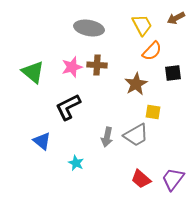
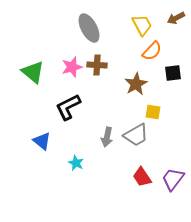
gray ellipse: rotated 52 degrees clockwise
red trapezoid: moved 1 px right, 2 px up; rotated 15 degrees clockwise
